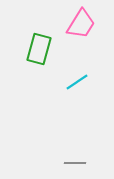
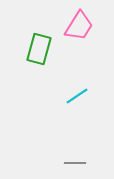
pink trapezoid: moved 2 px left, 2 px down
cyan line: moved 14 px down
